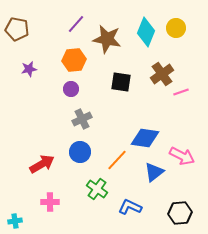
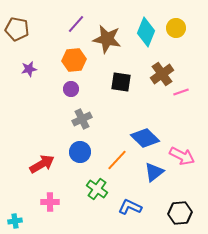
blue diamond: rotated 36 degrees clockwise
